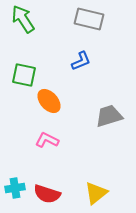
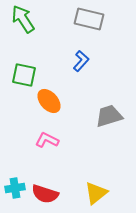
blue L-shape: rotated 25 degrees counterclockwise
red semicircle: moved 2 px left
